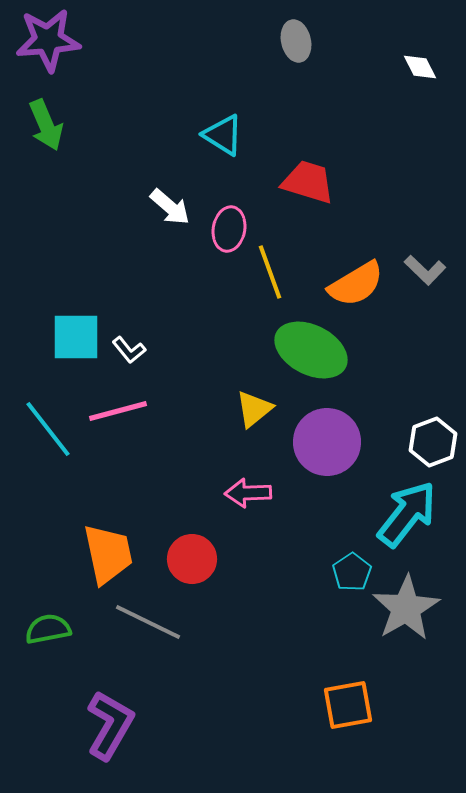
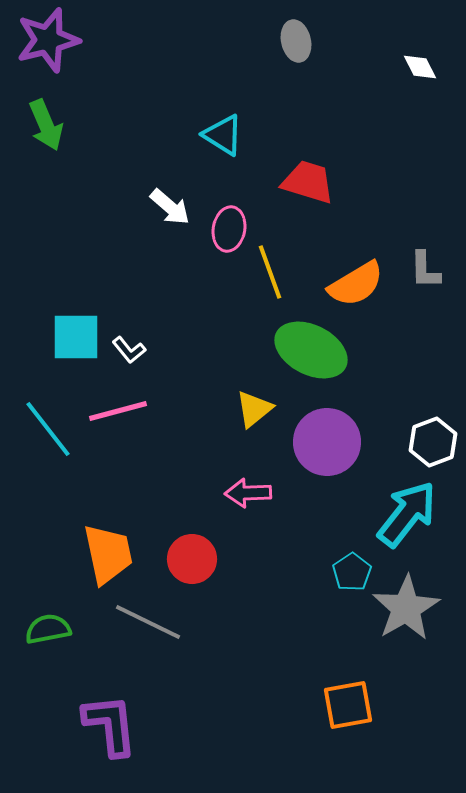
purple star: rotated 10 degrees counterclockwise
gray L-shape: rotated 45 degrees clockwise
purple L-shape: rotated 36 degrees counterclockwise
